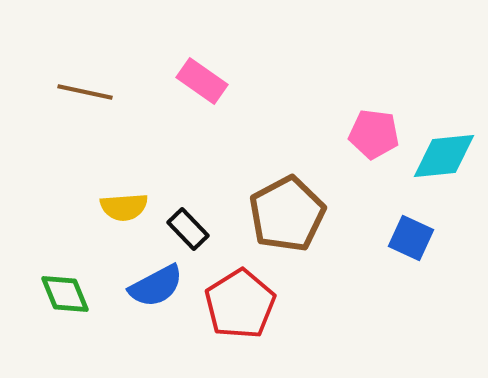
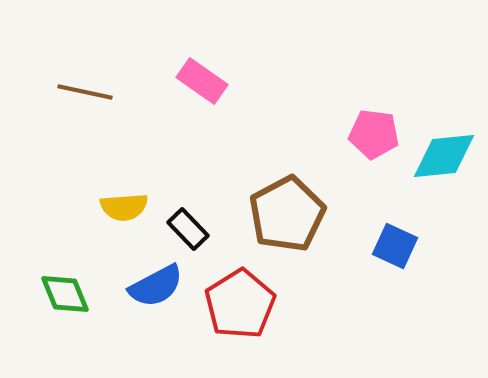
blue square: moved 16 px left, 8 px down
